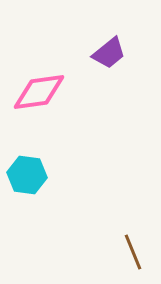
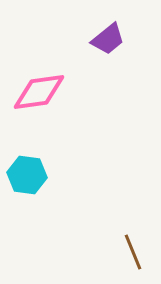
purple trapezoid: moved 1 px left, 14 px up
